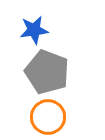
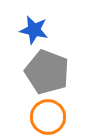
blue star: rotated 20 degrees clockwise
